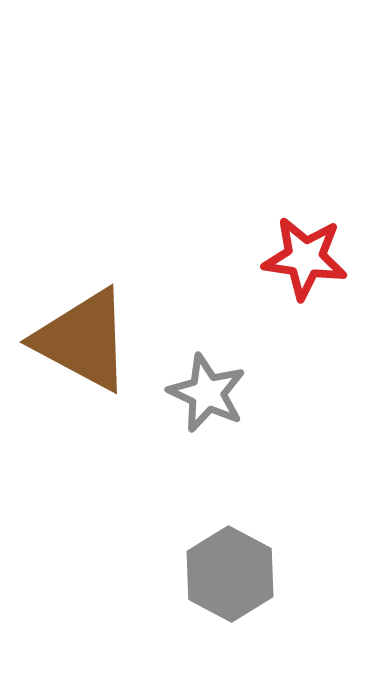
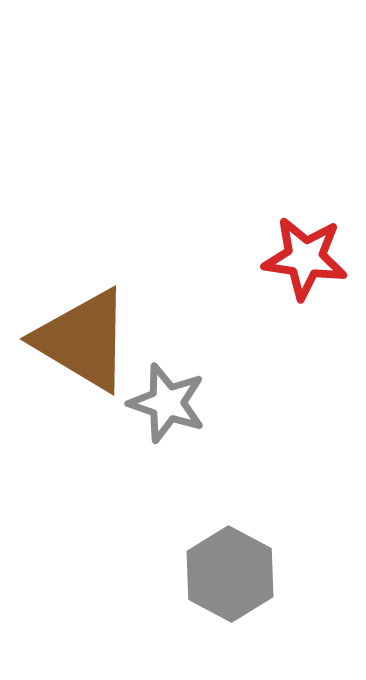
brown triangle: rotated 3 degrees clockwise
gray star: moved 40 px left, 10 px down; rotated 6 degrees counterclockwise
